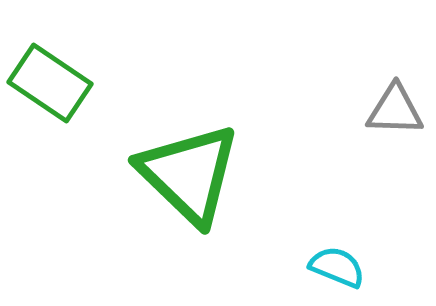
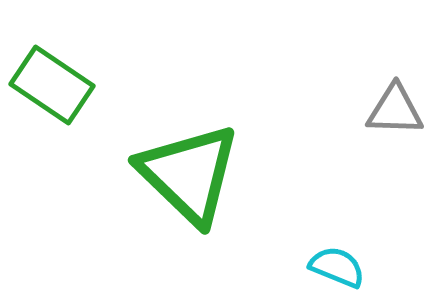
green rectangle: moved 2 px right, 2 px down
